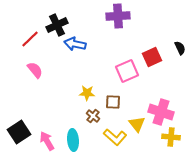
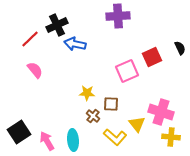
brown square: moved 2 px left, 2 px down
